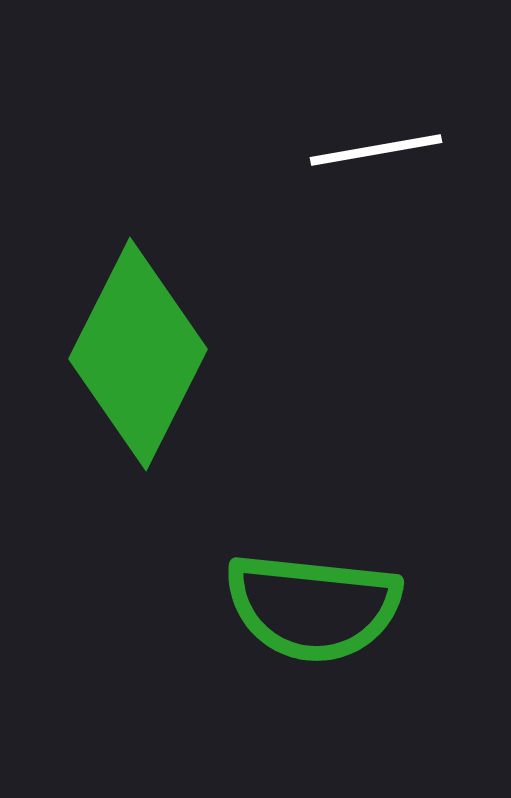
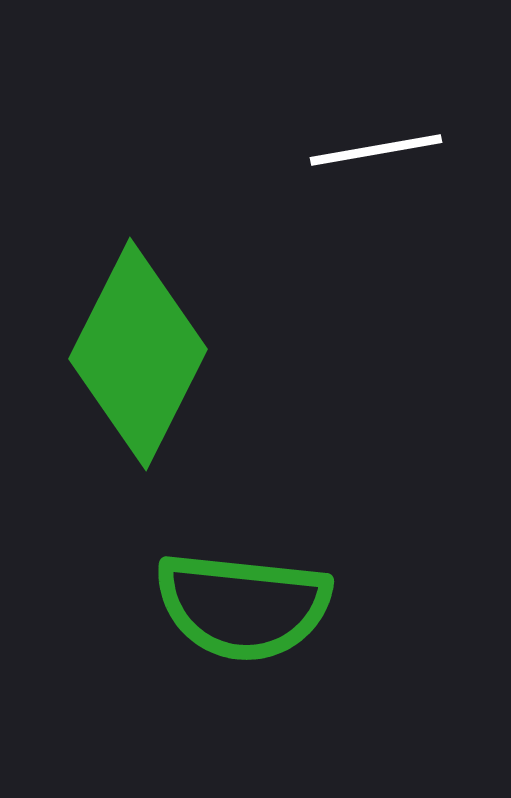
green semicircle: moved 70 px left, 1 px up
